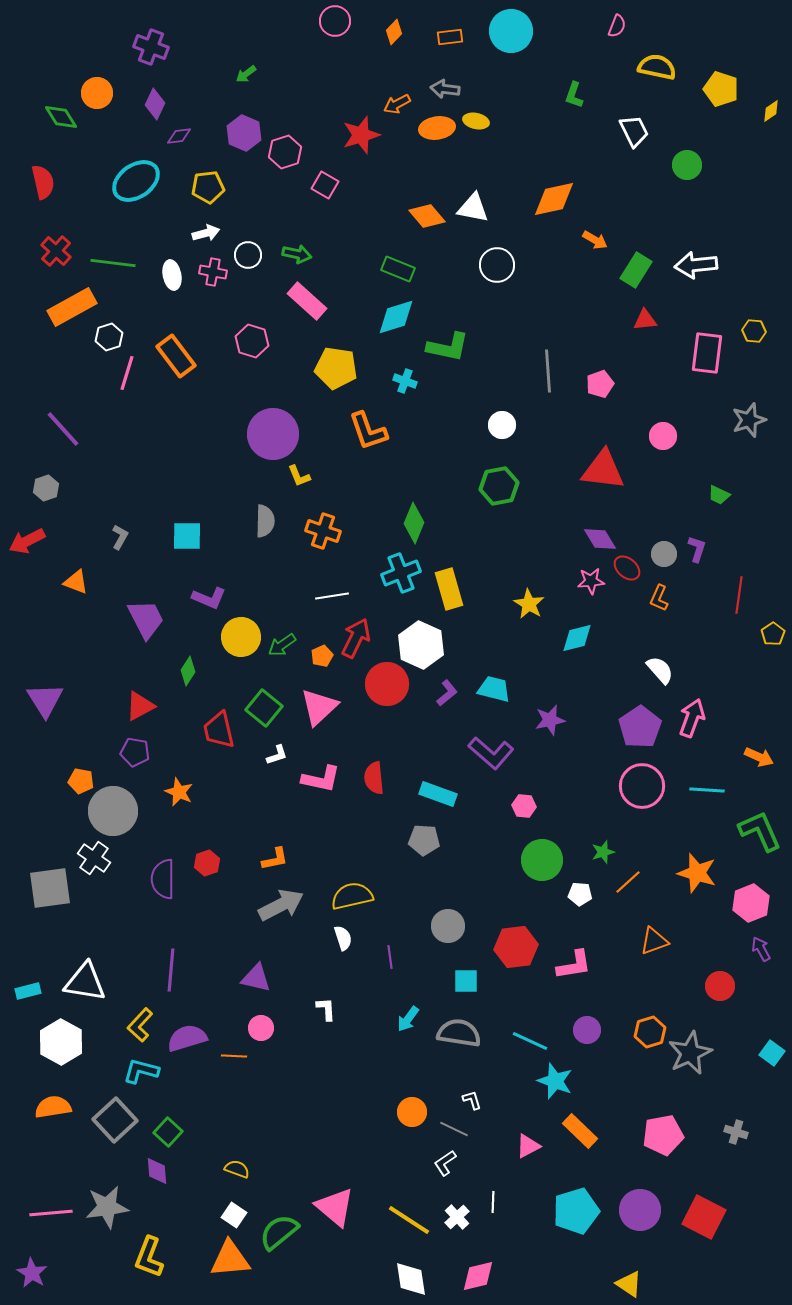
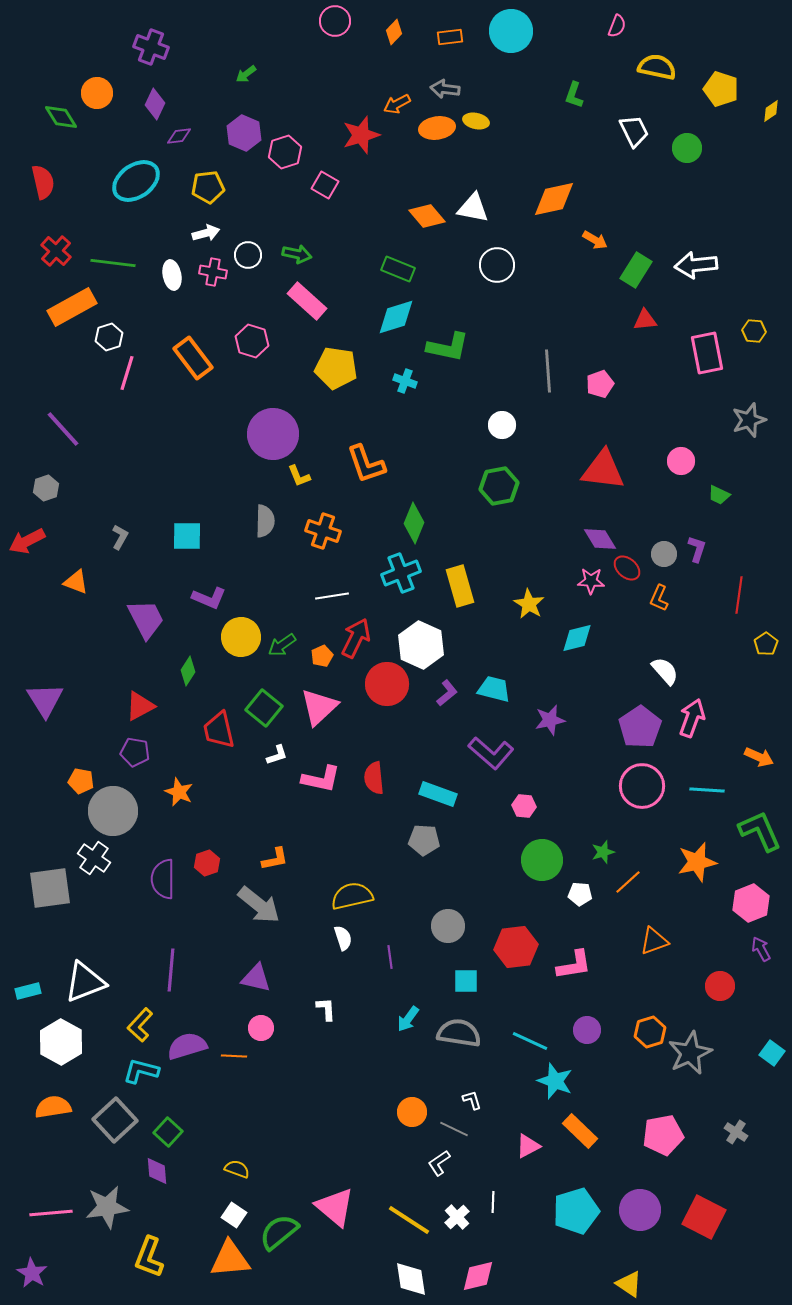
green circle at (687, 165): moved 17 px up
pink rectangle at (707, 353): rotated 18 degrees counterclockwise
orange rectangle at (176, 356): moved 17 px right, 2 px down
orange L-shape at (368, 431): moved 2 px left, 33 px down
pink circle at (663, 436): moved 18 px right, 25 px down
pink star at (591, 581): rotated 8 degrees clockwise
yellow rectangle at (449, 589): moved 11 px right, 3 px up
yellow pentagon at (773, 634): moved 7 px left, 10 px down
white semicircle at (660, 670): moved 5 px right, 1 px down
orange star at (697, 873): moved 11 px up; rotated 30 degrees counterclockwise
gray arrow at (281, 905): moved 22 px left; rotated 66 degrees clockwise
white triangle at (85, 982): rotated 30 degrees counterclockwise
purple semicircle at (187, 1038): moved 8 px down
gray cross at (736, 1132): rotated 15 degrees clockwise
white L-shape at (445, 1163): moved 6 px left
